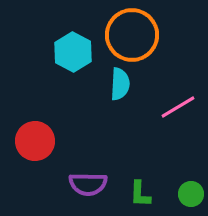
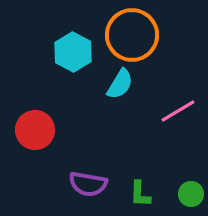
cyan semicircle: rotated 28 degrees clockwise
pink line: moved 4 px down
red circle: moved 11 px up
purple semicircle: rotated 9 degrees clockwise
